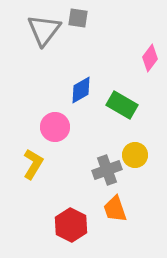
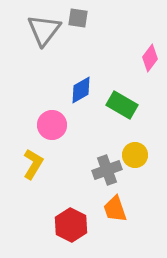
pink circle: moved 3 px left, 2 px up
